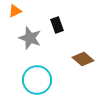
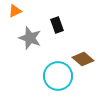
cyan circle: moved 21 px right, 4 px up
